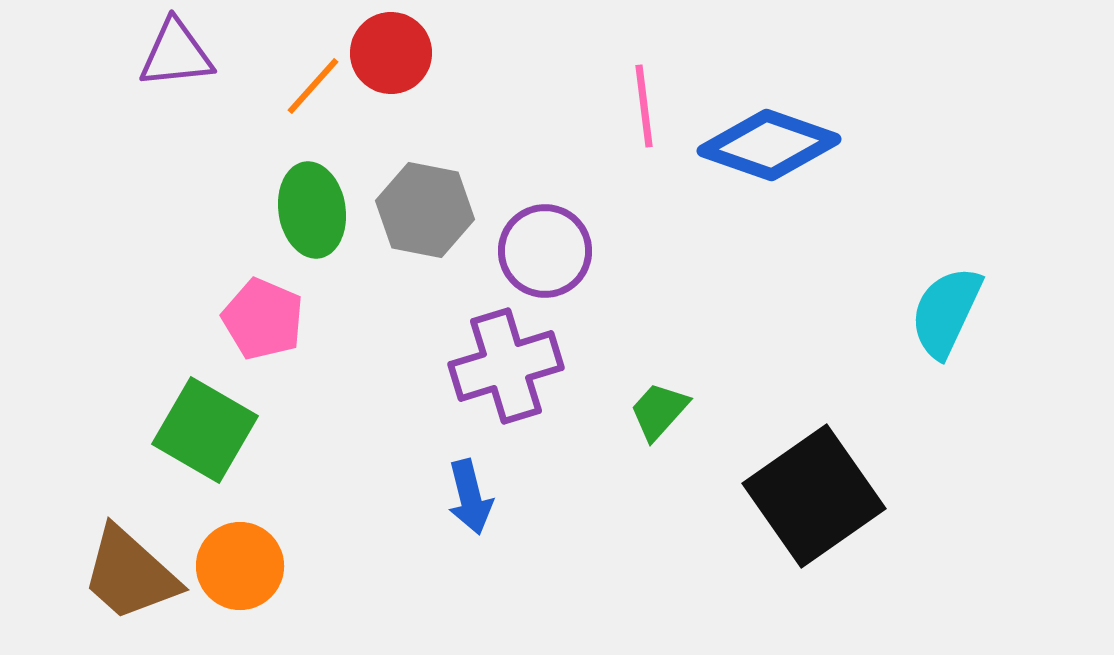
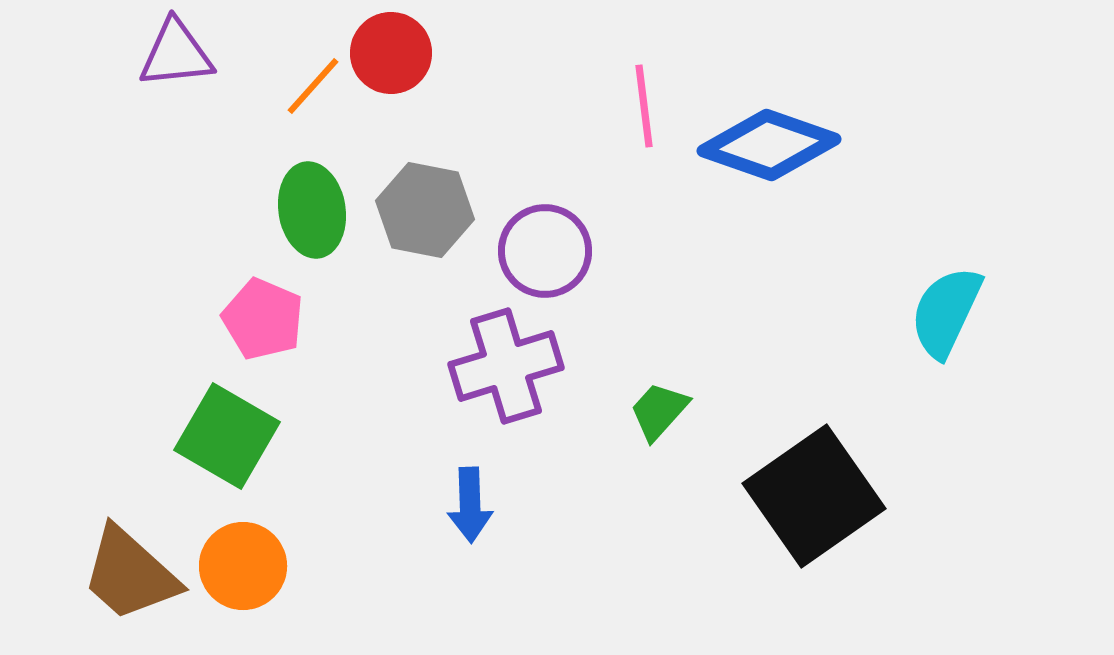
green square: moved 22 px right, 6 px down
blue arrow: moved 8 px down; rotated 12 degrees clockwise
orange circle: moved 3 px right
